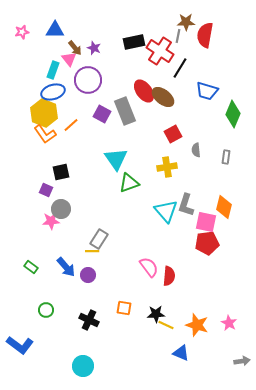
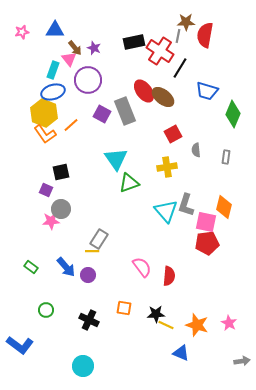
pink semicircle at (149, 267): moved 7 px left
